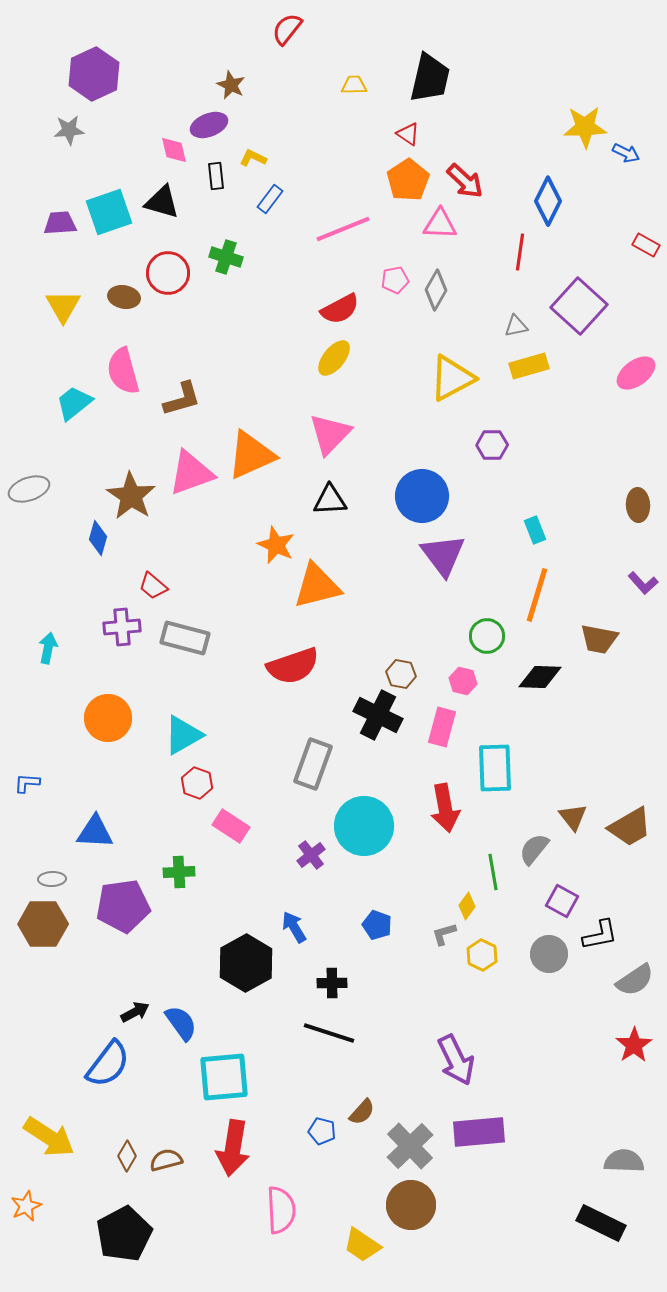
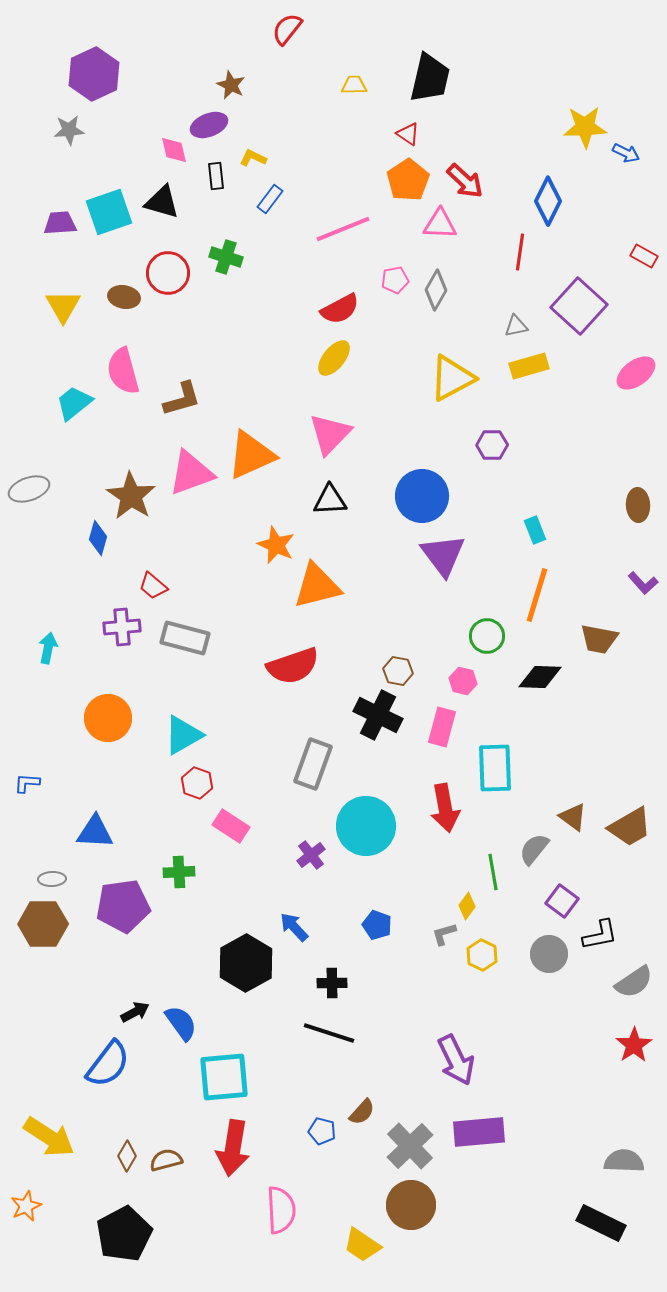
red rectangle at (646, 245): moved 2 px left, 11 px down
brown hexagon at (401, 674): moved 3 px left, 3 px up
brown triangle at (573, 817): rotated 16 degrees counterclockwise
cyan circle at (364, 826): moved 2 px right
purple square at (562, 901): rotated 8 degrees clockwise
blue arrow at (294, 927): rotated 12 degrees counterclockwise
gray semicircle at (635, 980): moved 1 px left, 2 px down
